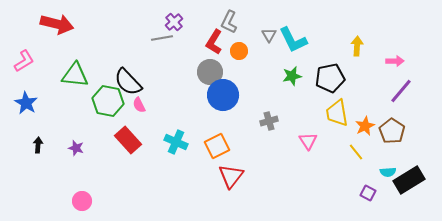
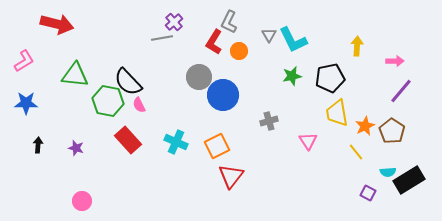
gray circle: moved 11 px left, 5 px down
blue star: rotated 30 degrees counterclockwise
